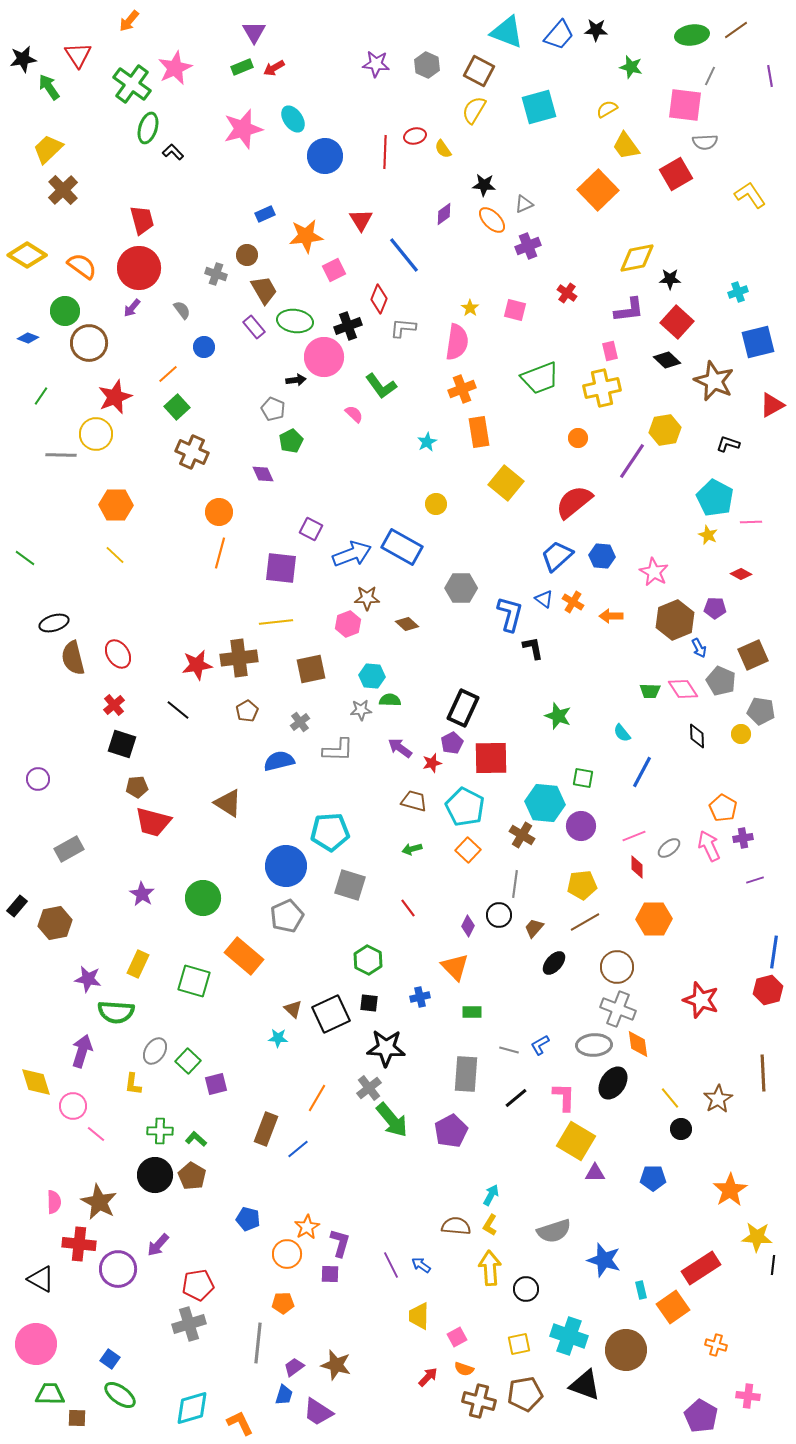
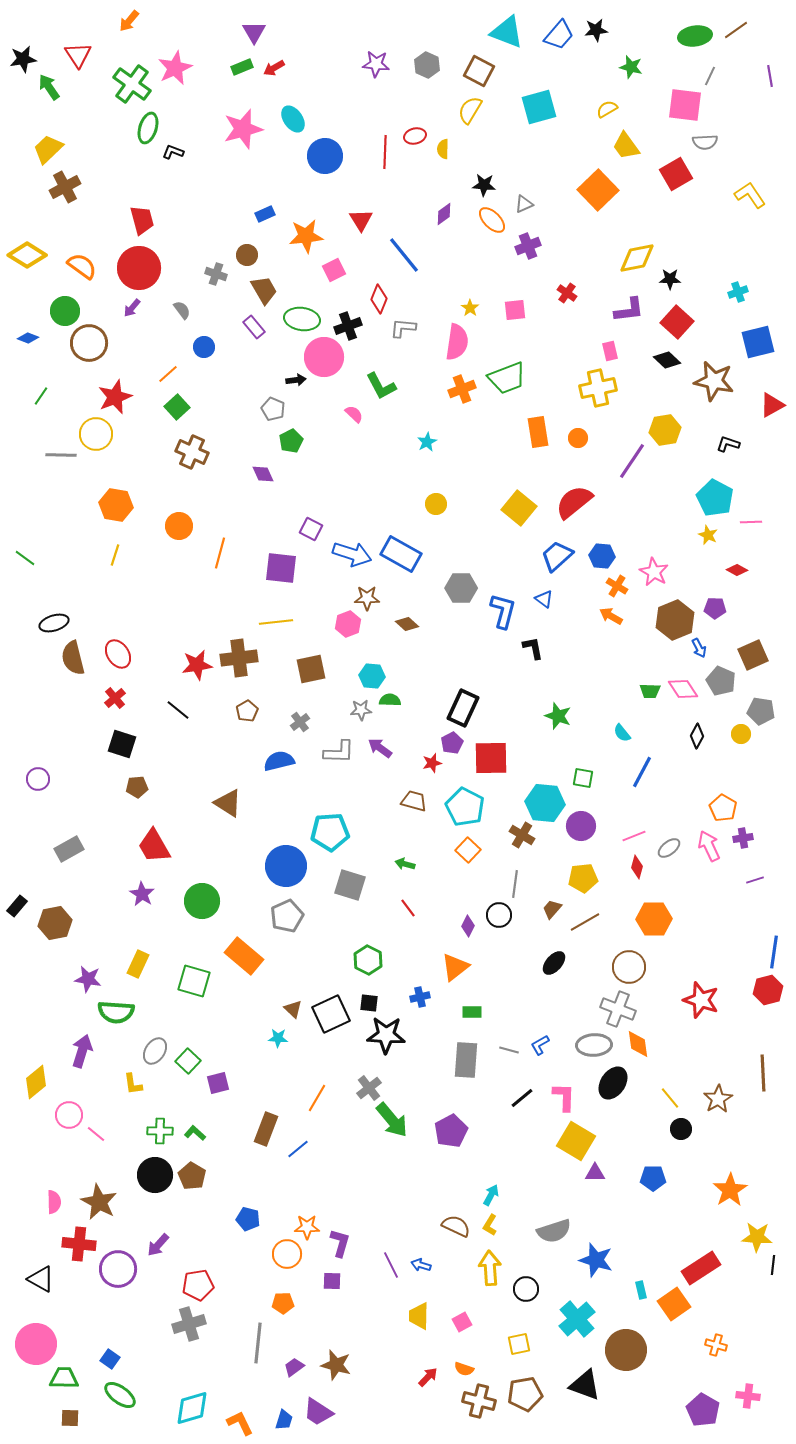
black star at (596, 30): rotated 10 degrees counterclockwise
green ellipse at (692, 35): moved 3 px right, 1 px down
yellow semicircle at (474, 110): moved 4 px left
yellow semicircle at (443, 149): rotated 36 degrees clockwise
black L-shape at (173, 152): rotated 25 degrees counterclockwise
brown cross at (63, 190): moved 2 px right, 3 px up; rotated 16 degrees clockwise
pink square at (515, 310): rotated 20 degrees counterclockwise
green ellipse at (295, 321): moved 7 px right, 2 px up
green trapezoid at (540, 378): moved 33 px left
brown star at (714, 381): rotated 12 degrees counterclockwise
green L-shape at (381, 386): rotated 8 degrees clockwise
yellow cross at (602, 388): moved 4 px left
orange rectangle at (479, 432): moved 59 px right
yellow square at (506, 483): moved 13 px right, 25 px down
orange hexagon at (116, 505): rotated 8 degrees clockwise
orange circle at (219, 512): moved 40 px left, 14 px down
blue rectangle at (402, 547): moved 1 px left, 7 px down
blue arrow at (352, 554): rotated 39 degrees clockwise
yellow line at (115, 555): rotated 65 degrees clockwise
red diamond at (741, 574): moved 4 px left, 4 px up
orange cross at (573, 602): moved 44 px right, 16 px up
blue L-shape at (510, 614): moved 7 px left, 3 px up
orange arrow at (611, 616): rotated 30 degrees clockwise
red cross at (114, 705): moved 1 px right, 7 px up
black diamond at (697, 736): rotated 30 degrees clockwise
purple arrow at (400, 748): moved 20 px left
gray L-shape at (338, 750): moved 1 px right, 2 px down
red trapezoid at (153, 822): moved 1 px right, 24 px down; rotated 45 degrees clockwise
green arrow at (412, 849): moved 7 px left, 15 px down; rotated 30 degrees clockwise
red diamond at (637, 867): rotated 15 degrees clockwise
yellow pentagon at (582, 885): moved 1 px right, 7 px up
green circle at (203, 898): moved 1 px left, 3 px down
brown trapezoid at (534, 928): moved 18 px right, 19 px up
orange triangle at (455, 967): rotated 36 degrees clockwise
brown circle at (617, 967): moved 12 px right
black star at (386, 1048): moved 13 px up
gray rectangle at (466, 1074): moved 14 px up
yellow diamond at (36, 1082): rotated 68 degrees clockwise
yellow L-shape at (133, 1084): rotated 15 degrees counterclockwise
purple square at (216, 1084): moved 2 px right, 1 px up
black line at (516, 1098): moved 6 px right
pink circle at (73, 1106): moved 4 px left, 9 px down
green L-shape at (196, 1139): moved 1 px left, 6 px up
brown semicircle at (456, 1226): rotated 20 degrees clockwise
orange star at (307, 1227): rotated 30 degrees clockwise
blue star at (604, 1260): moved 8 px left
blue arrow at (421, 1265): rotated 18 degrees counterclockwise
purple square at (330, 1274): moved 2 px right, 7 px down
orange square at (673, 1307): moved 1 px right, 3 px up
cyan cross at (569, 1336): moved 8 px right, 17 px up; rotated 30 degrees clockwise
pink square at (457, 1337): moved 5 px right, 15 px up
green trapezoid at (50, 1394): moved 14 px right, 16 px up
blue trapezoid at (284, 1395): moved 25 px down
purple pentagon at (701, 1416): moved 2 px right, 6 px up
brown square at (77, 1418): moved 7 px left
